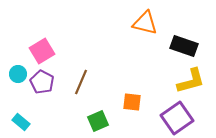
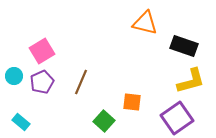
cyan circle: moved 4 px left, 2 px down
purple pentagon: rotated 20 degrees clockwise
green square: moved 6 px right; rotated 25 degrees counterclockwise
